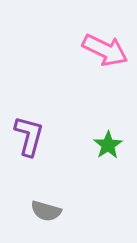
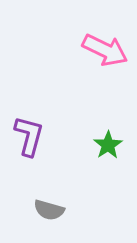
gray semicircle: moved 3 px right, 1 px up
